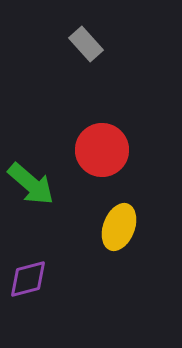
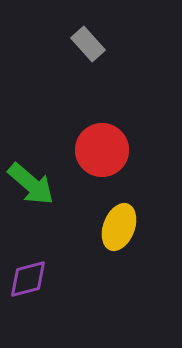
gray rectangle: moved 2 px right
